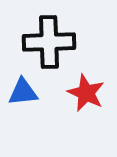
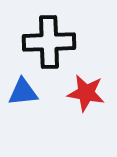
red star: rotated 15 degrees counterclockwise
